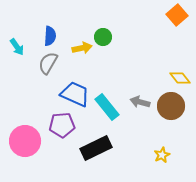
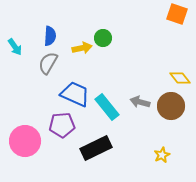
orange square: moved 1 px up; rotated 30 degrees counterclockwise
green circle: moved 1 px down
cyan arrow: moved 2 px left
